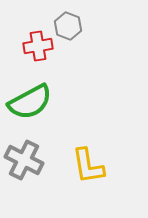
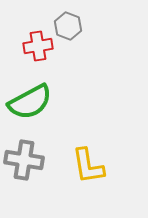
gray cross: rotated 18 degrees counterclockwise
